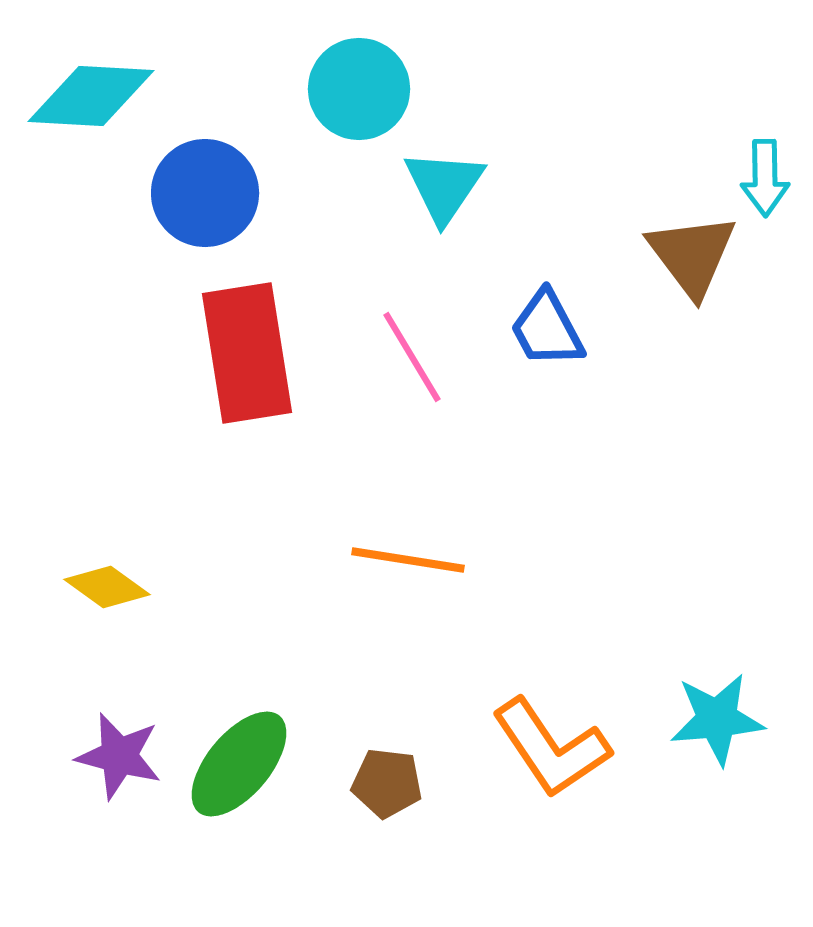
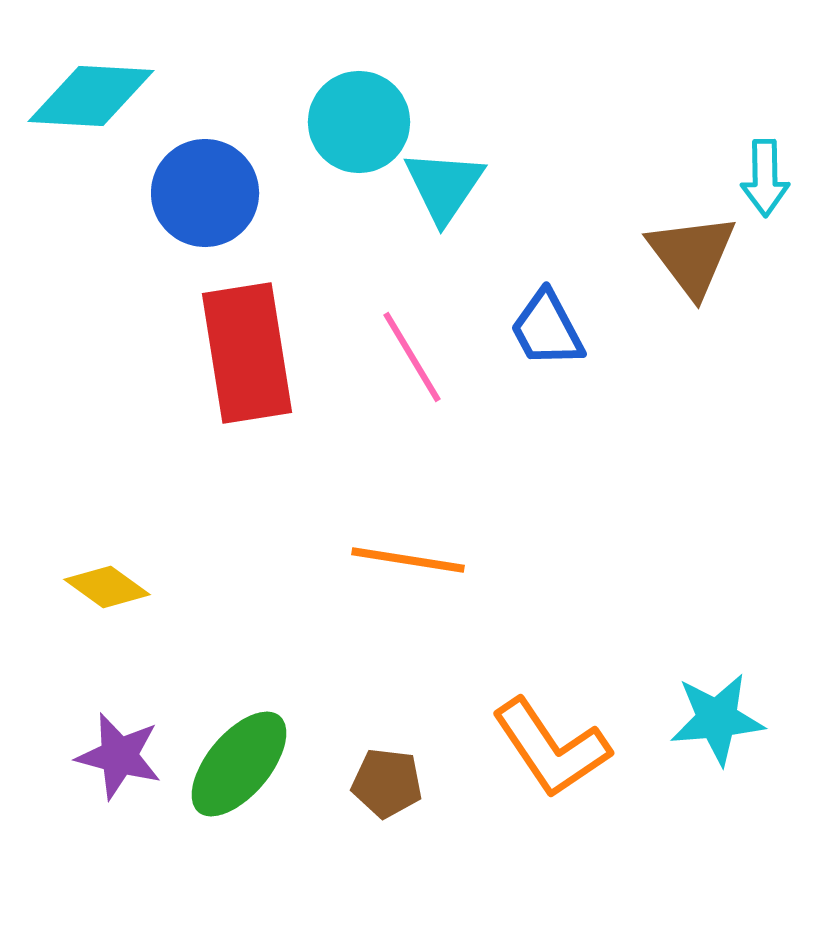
cyan circle: moved 33 px down
